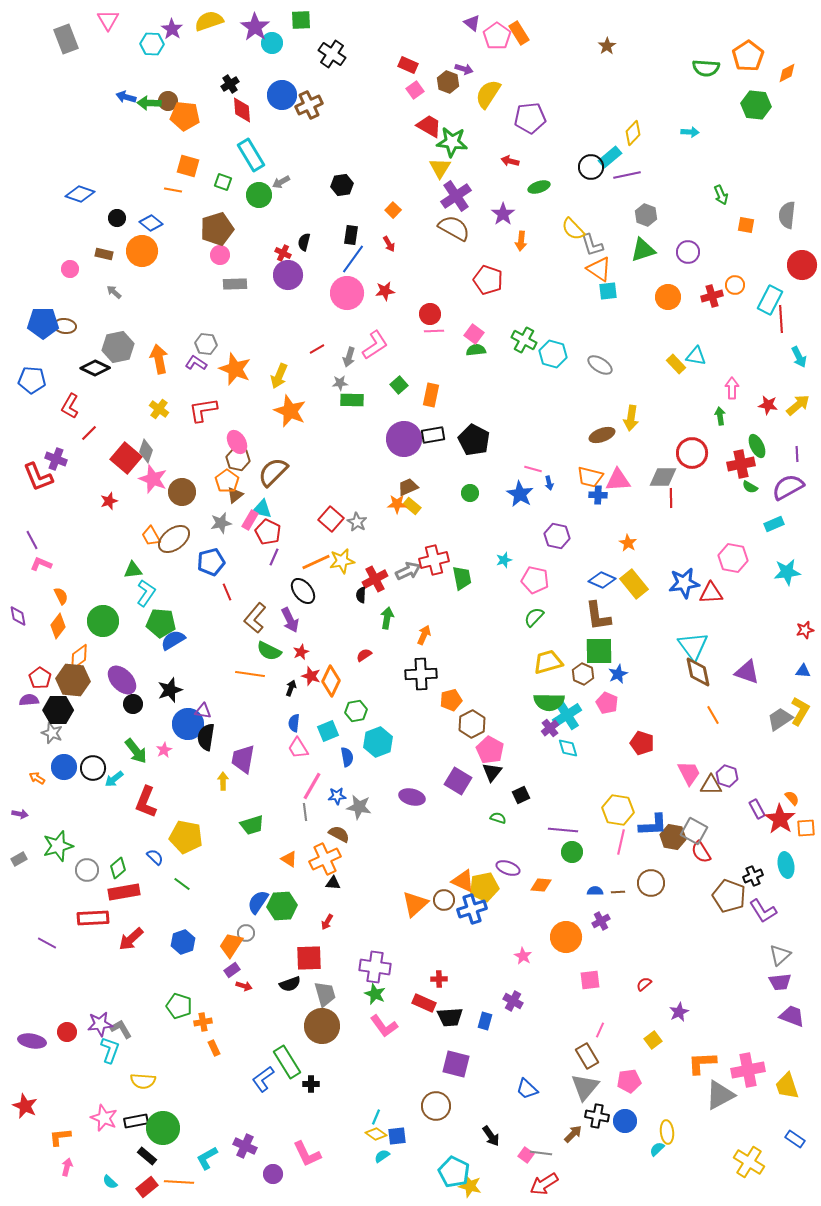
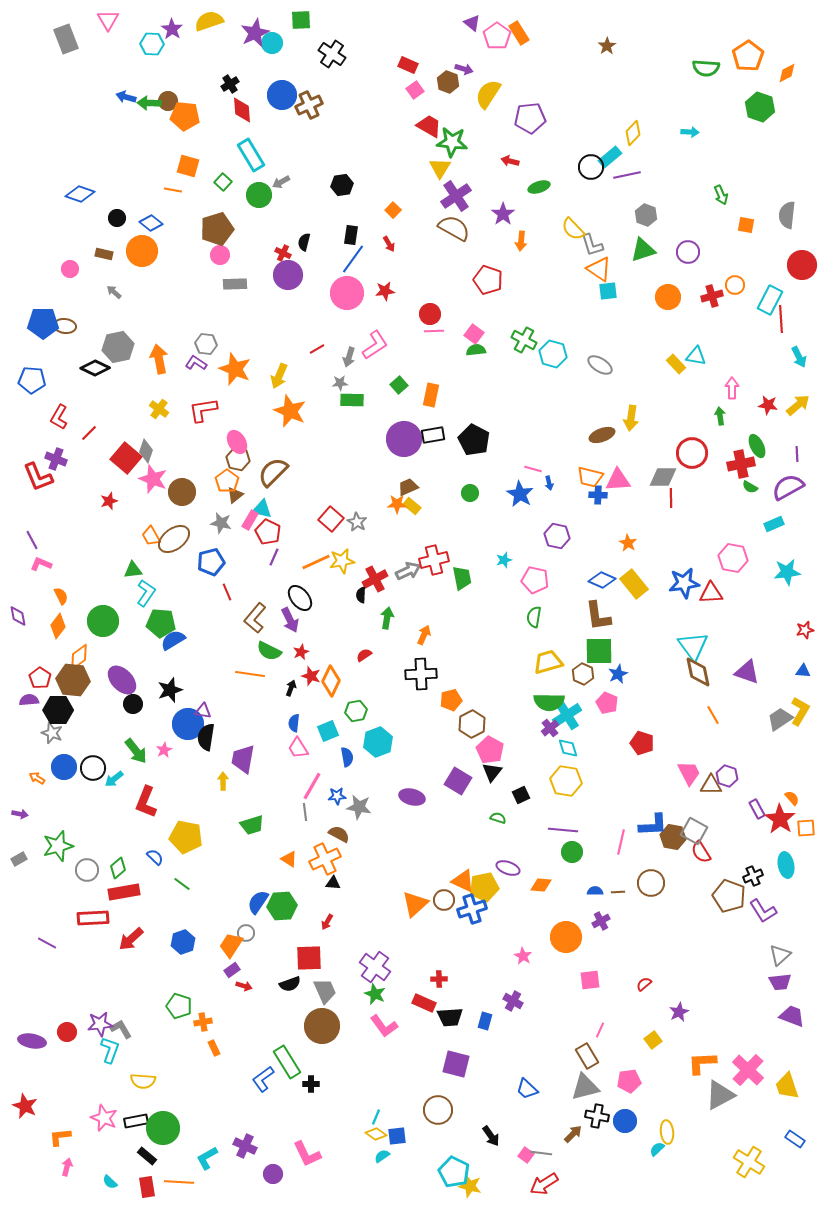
purple star at (255, 27): moved 6 px down; rotated 12 degrees clockwise
green hexagon at (756, 105): moved 4 px right, 2 px down; rotated 12 degrees clockwise
green square at (223, 182): rotated 24 degrees clockwise
red L-shape at (70, 406): moved 11 px left, 11 px down
gray star at (221, 523): rotated 25 degrees clockwise
black ellipse at (303, 591): moved 3 px left, 7 px down
green semicircle at (534, 617): rotated 35 degrees counterclockwise
yellow hexagon at (618, 810): moved 52 px left, 29 px up
purple cross at (375, 967): rotated 28 degrees clockwise
gray trapezoid at (325, 994): moved 3 px up; rotated 8 degrees counterclockwise
pink cross at (748, 1070): rotated 36 degrees counterclockwise
gray triangle at (585, 1087): rotated 36 degrees clockwise
brown circle at (436, 1106): moved 2 px right, 4 px down
red rectangle at (147, 1187): rotated 60 degrees counterclockwise
